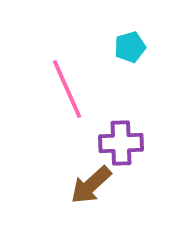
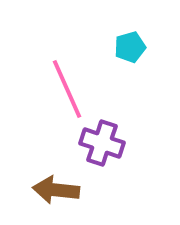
purple cross: moved 19 px left; rotated 21 degrees clockwise
brown arrow: moved 35 px left, 5 px down; rotated 48 degrees clockwise
